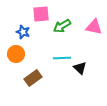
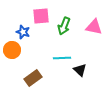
pink square: moved 2 px down
green arrow: moved 2 px right; rotated 36 degrees counterclockwise
orange circle: moved 4 px left, 4 px up
black triangle: moved 2 px down
